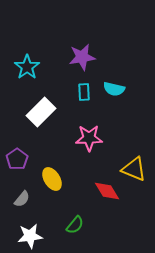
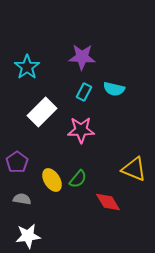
purple star: rotated 12 degrees clockwise
cyan rectangle: rotated 30 degrees clockwise
white rectangle: moved 1 px right
pink star: moved 8 px left, 8 px up
purple pentagon: moved 3 px down
yellow ellipse: moved 1 px down
red diamond: moved 1 px right, 11 px down
gray semicircle: rotated 120 degrees counterclockwise
green semicircle: moved 3 px right, 46 px up
white star: moved 2 px left
